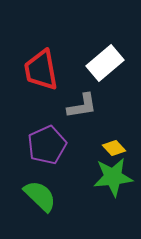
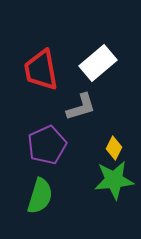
white rectangle: moved 7 px left
gray L-shape: moved 1 px left, 1 px down; rotated 8 degrees counterclockwise
yellow diamond: rotated 70 degrees clockwise
green star: moved 1 px right, 3 px down
green semicircle: rotated 63 degrees clockwise
